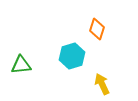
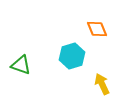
orange diamond: rotated 40 degrees counterclockwise
green triangle: rotated 25 degrees clockwise
